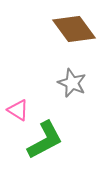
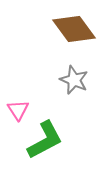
gray star: moved 2 px right, 3 px up
pink triangle: rotated 25 degrees clockwise
